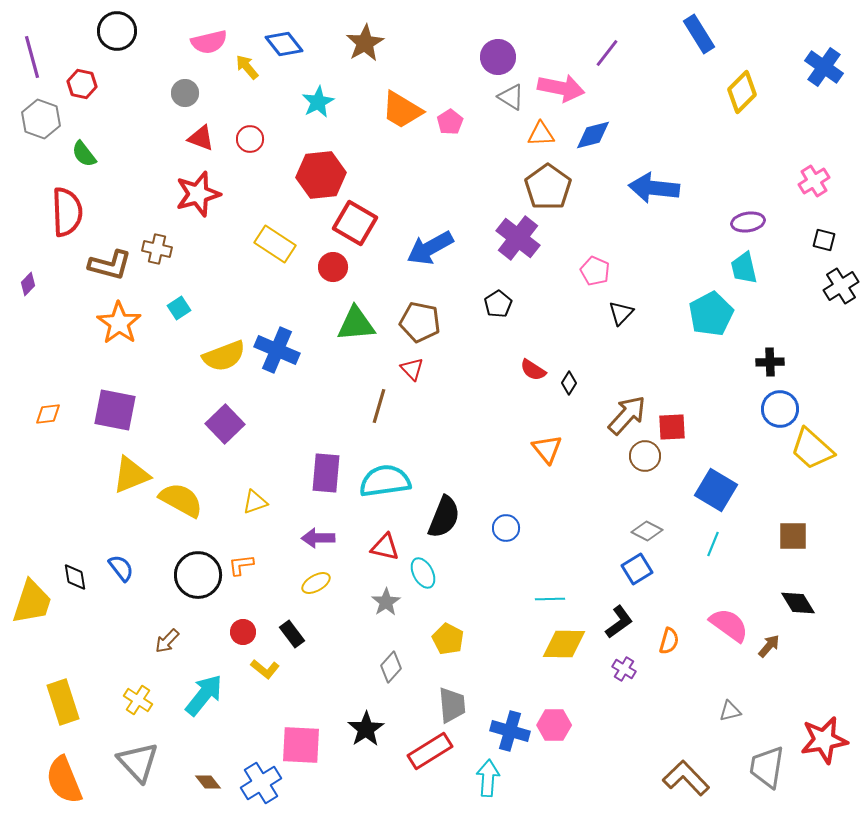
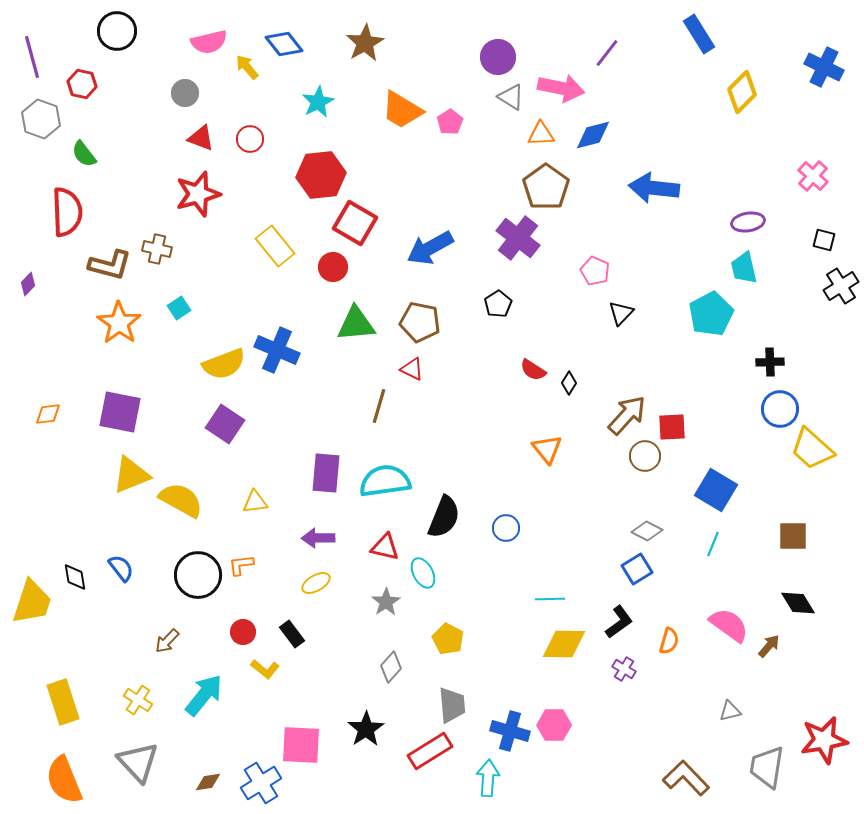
blue cross at (824, 67): rotated 9 degrees counterclockwise
pink cross at (814, 181): moved 1 px left, 5 px up; rotated 16 degrees counterclockwise
brown pentagon at (548, 187): moved 2 px left
yellow rectangle at (275, 244): moved 2 px down; rotated 18 degrees clockwise
yellow semicircle at (224, 356): moved 8 px down
red triangle at (412, 369): rotated 20 degrees counterclockwise
purple square at (115, 410): moved 5 px right, 2 px down
purple square at (225, 424): rotated 12 degrees counterclockwise
yellow triangle at (255, 502): rotated 12 degrees clockwise
brown diamond at (208, 782): rotated 60 degrees counterclockwise
